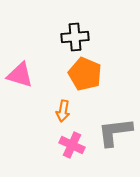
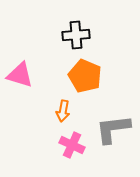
black cross: moved 1 px right, 2 px up
orange pentagon: moved 2 px down
gray L-shape: moved 2 px left, 3 px up
